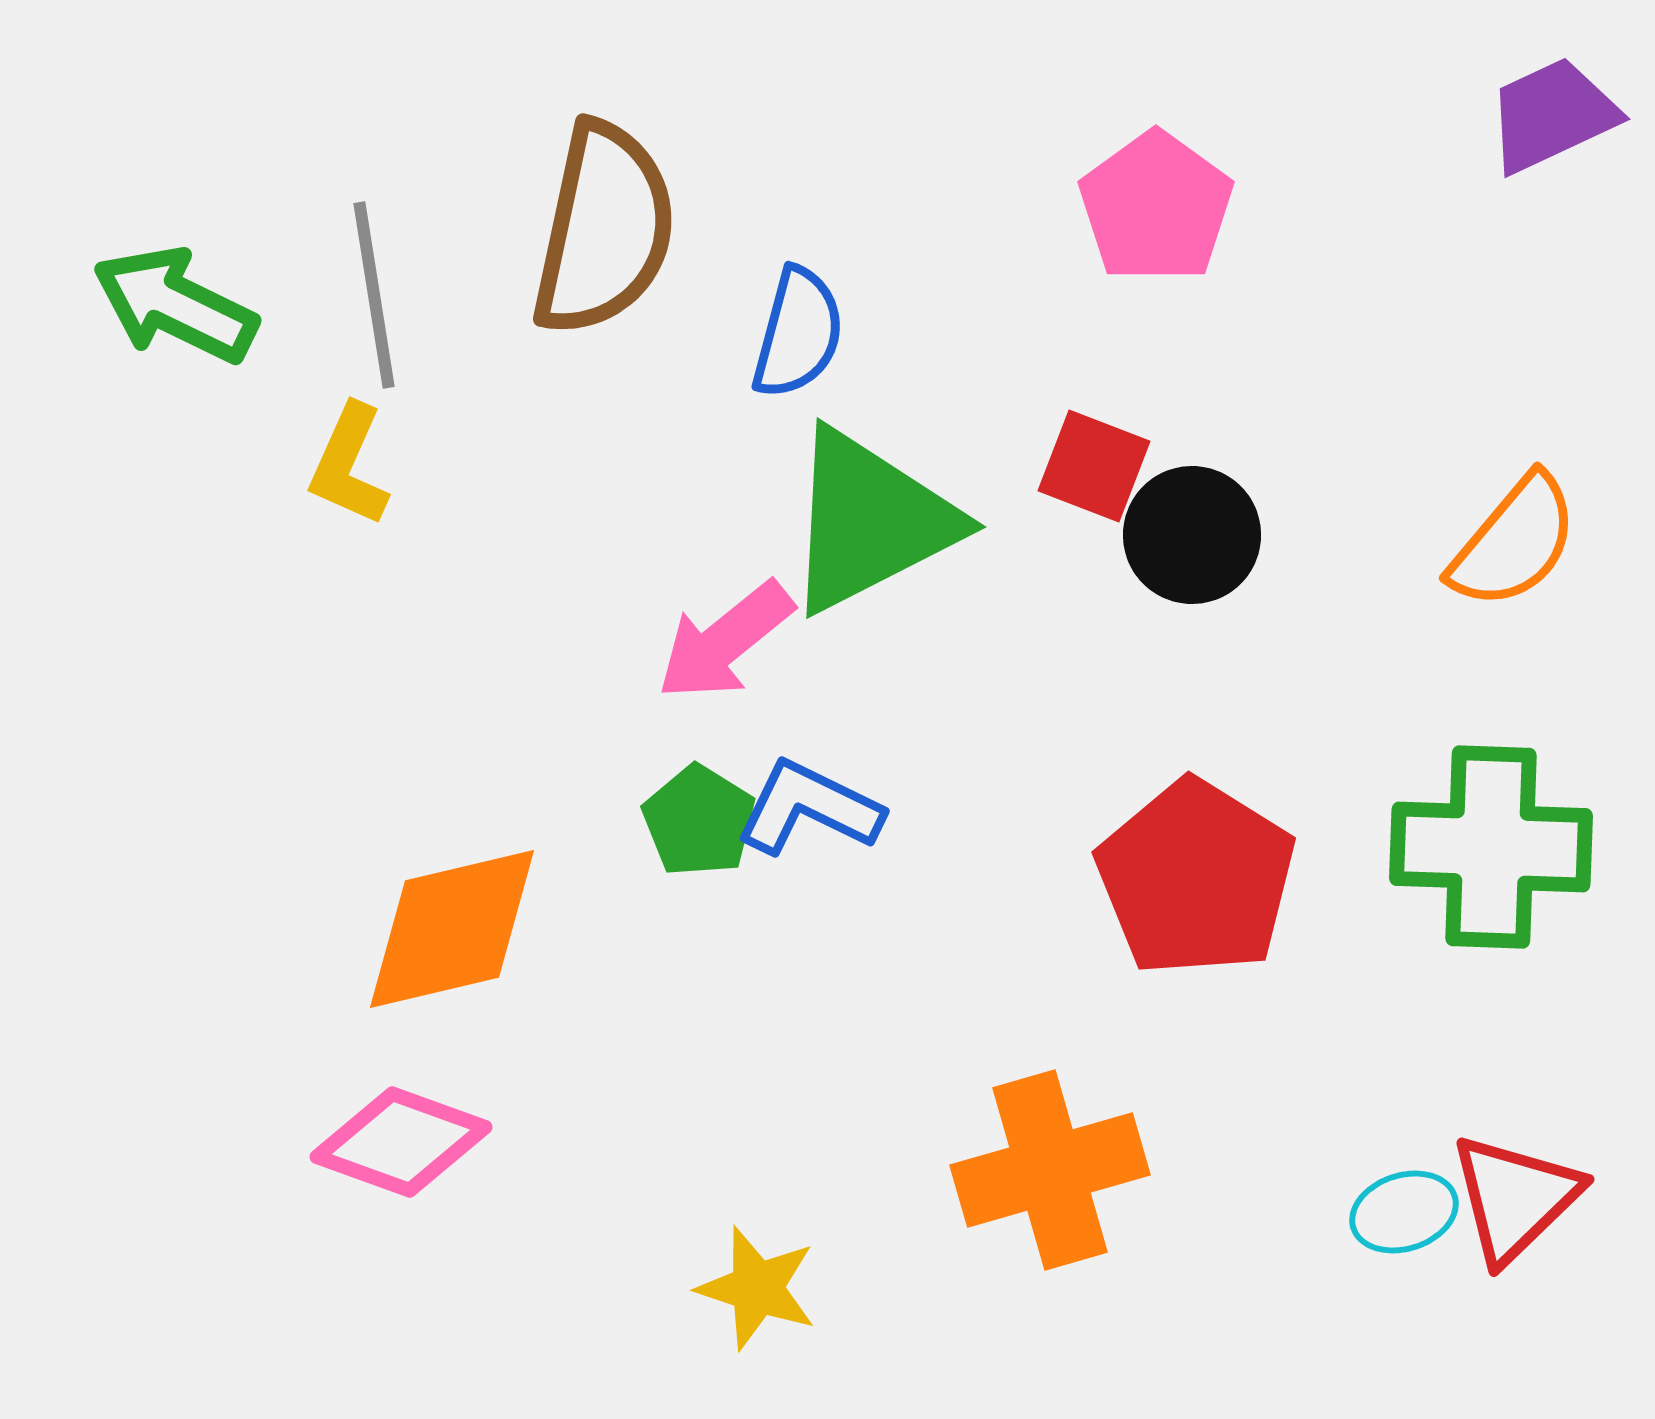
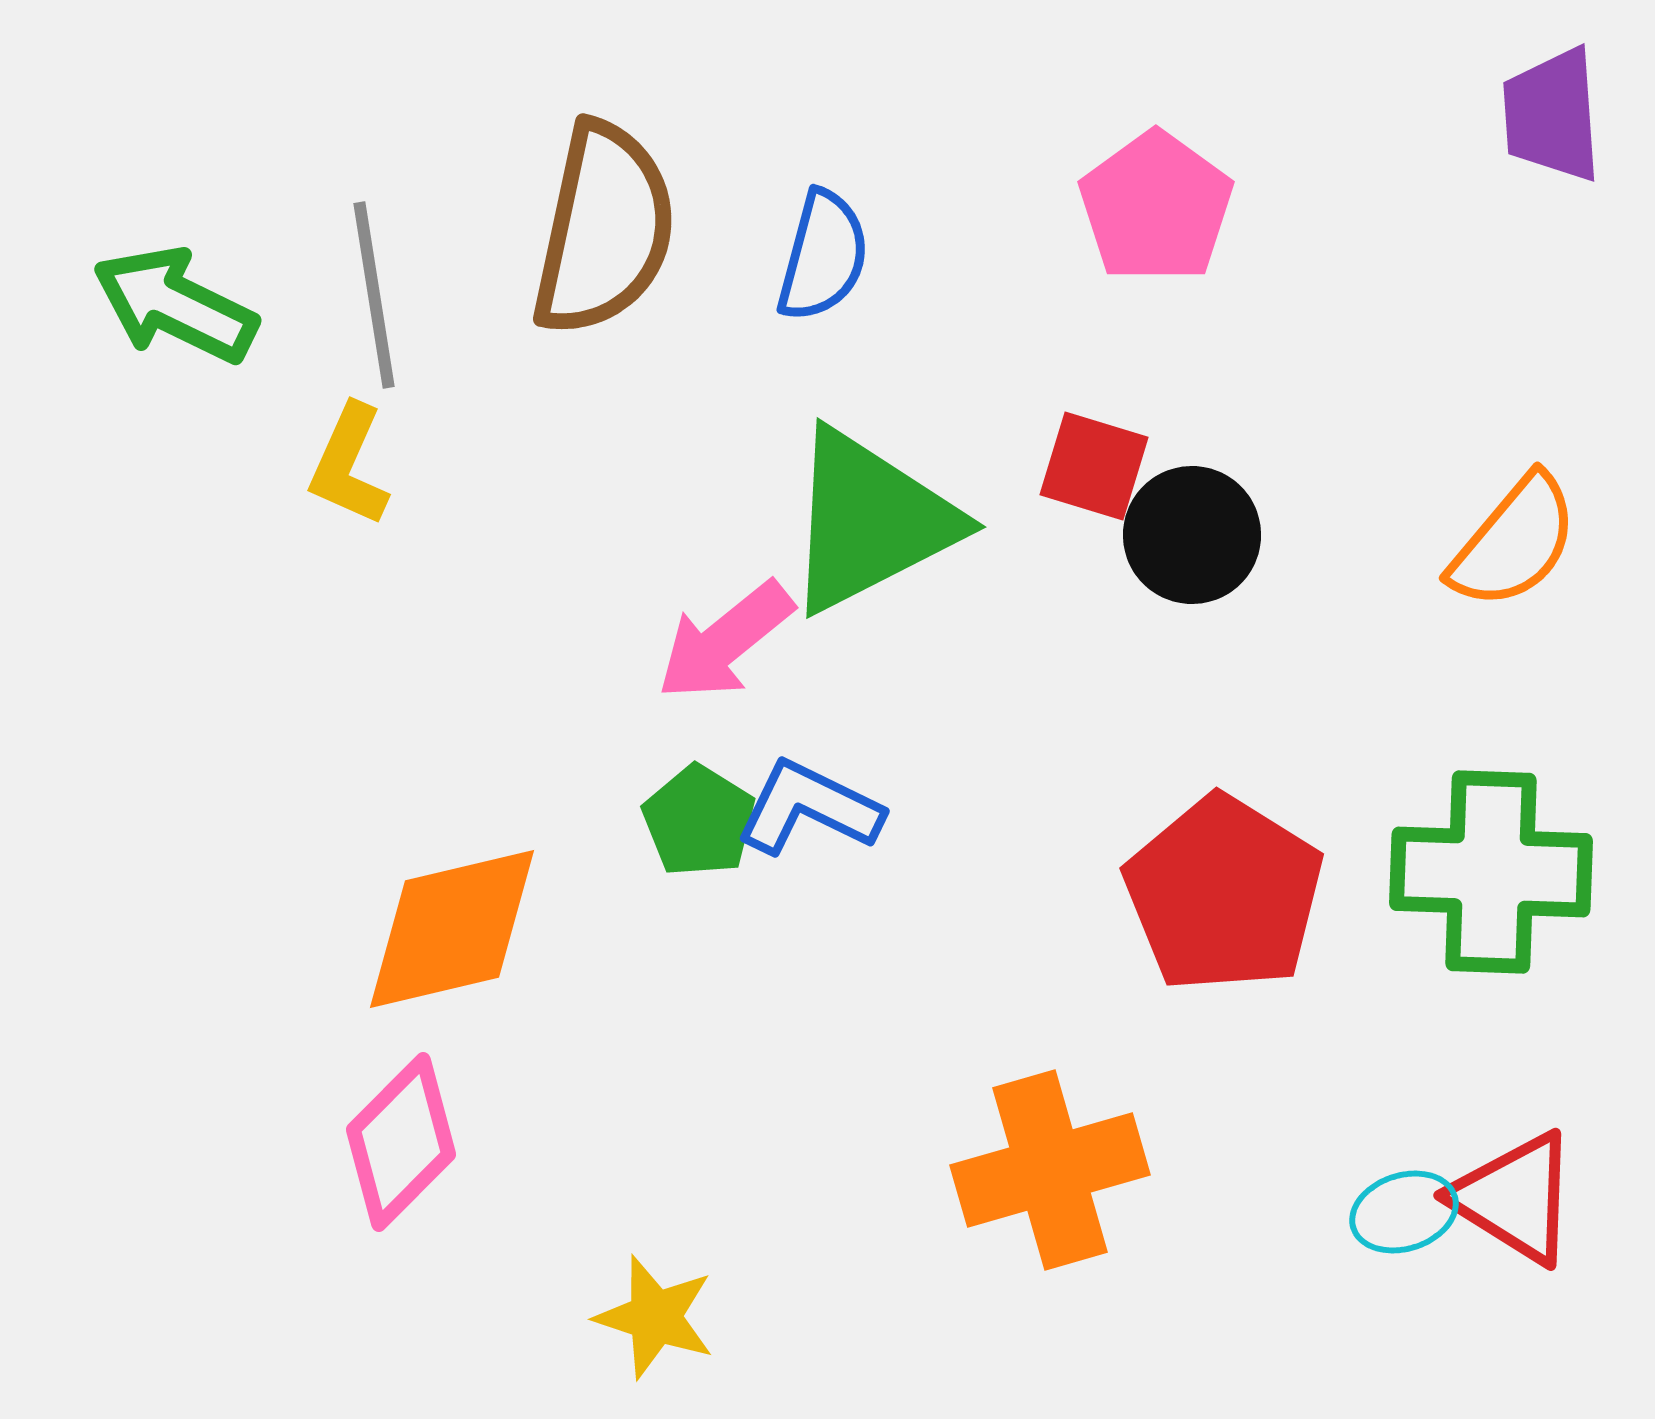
purple trapezoid: rotated 69 degrees counterclockwise
blue semicircle: moved 25 px right, 77 px up
red square: rotated 4 degrees counterclockwise
green cross: moved 25 px down
red pentagon: moved 28 px right, 16 px down
pink diamond: rotated 65 degrees counterclockwise
red triangle: rotated 44 degrees counterclockwise
yellow star: moved 102 px left, 29 px down
